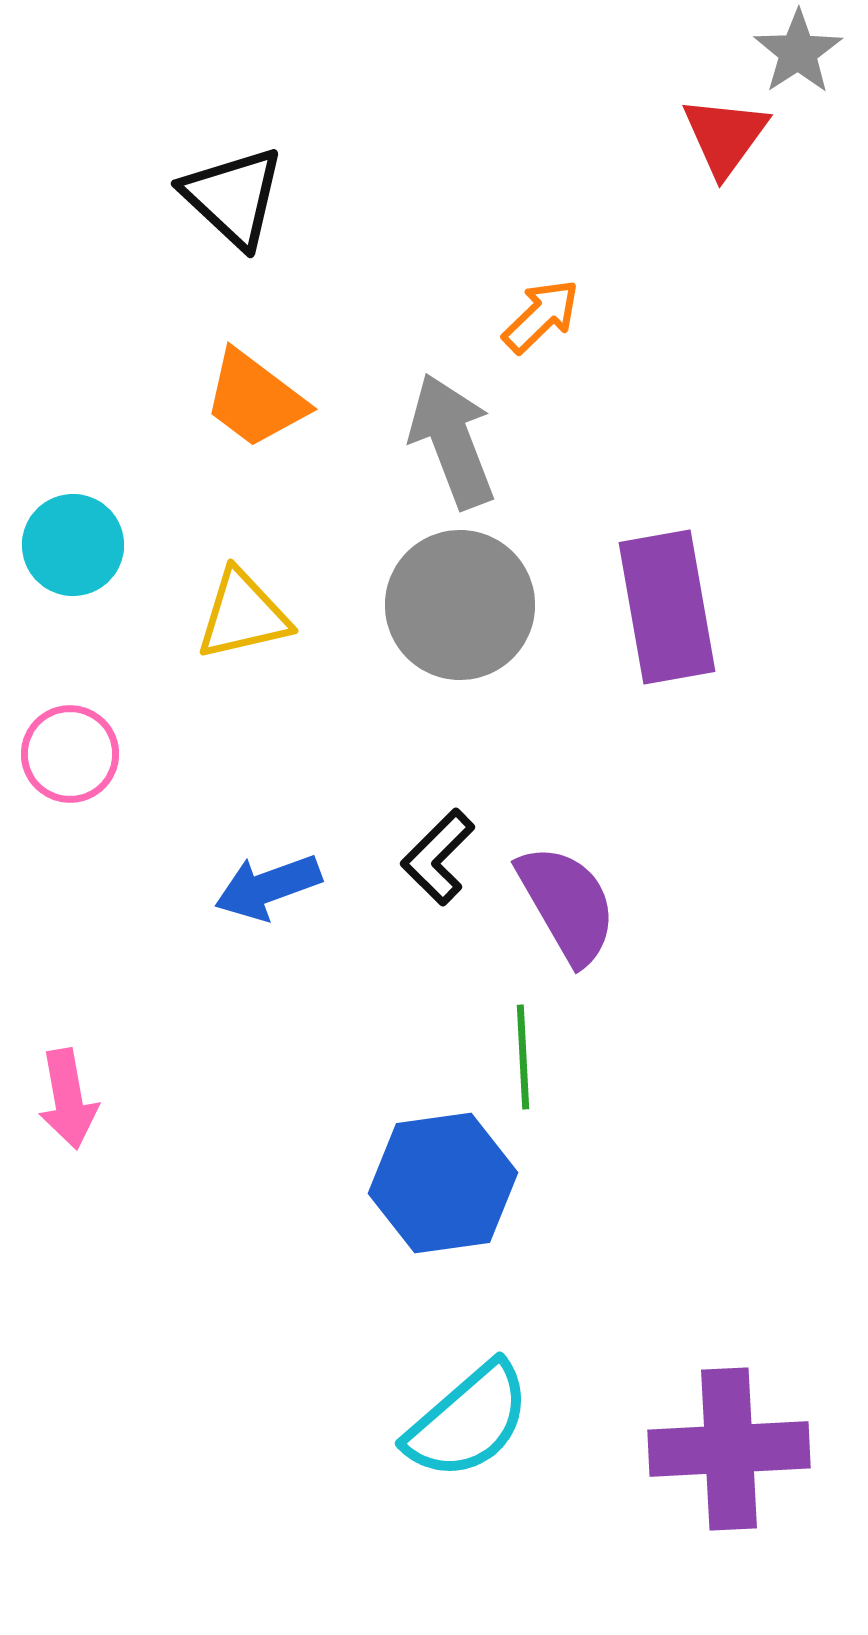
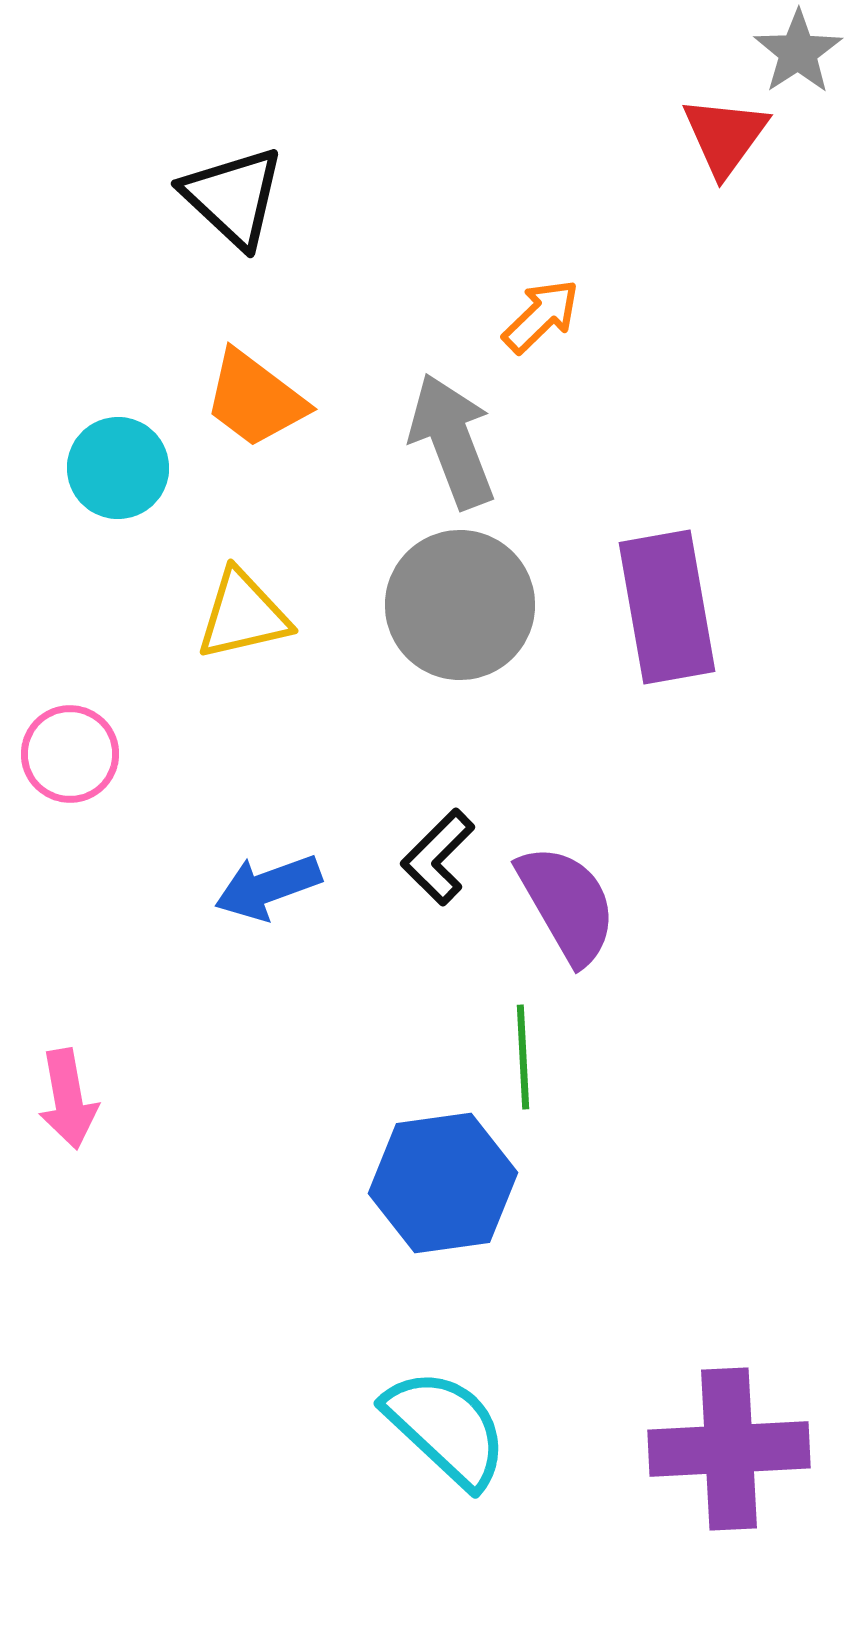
cyan circle: moved 45 px right, 77 px up
cyan semicircle: moved 22 px left, 7 px down; rotated 96 degrees counterclockwise
